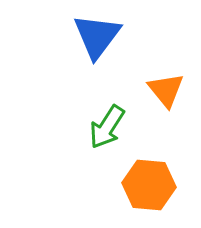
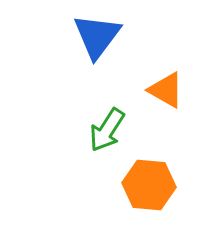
orange triangle: rotated 21 degrees counterclockwise
green arrow: moved 3 px down
